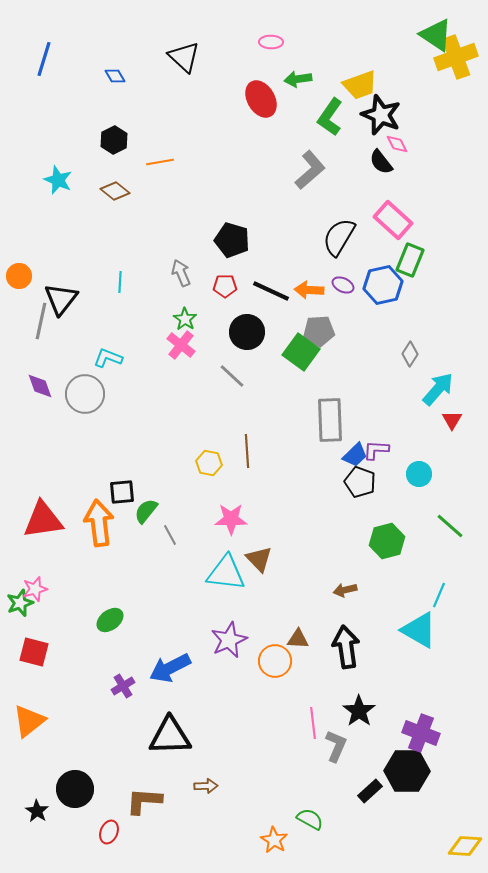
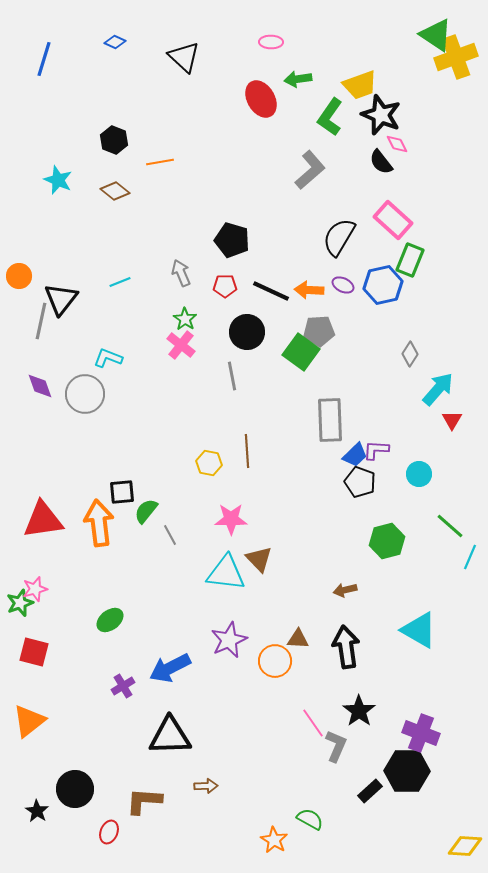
blue diamond at (115, 76): moved 34 px up; rotated 35 degrees counterclockwise
black hexagon at (114, 140): rotated 12 degrees counterclockwise
cyan line at (120, 282): rotated 65 degrees clockwise
gray line at (232, 376): rotated 36 degrees clockwise
cyan line at (439, 595): moved 31 px right, 38 px up
pink line at (313, 723): rotated 28 degrees counterclockwise
